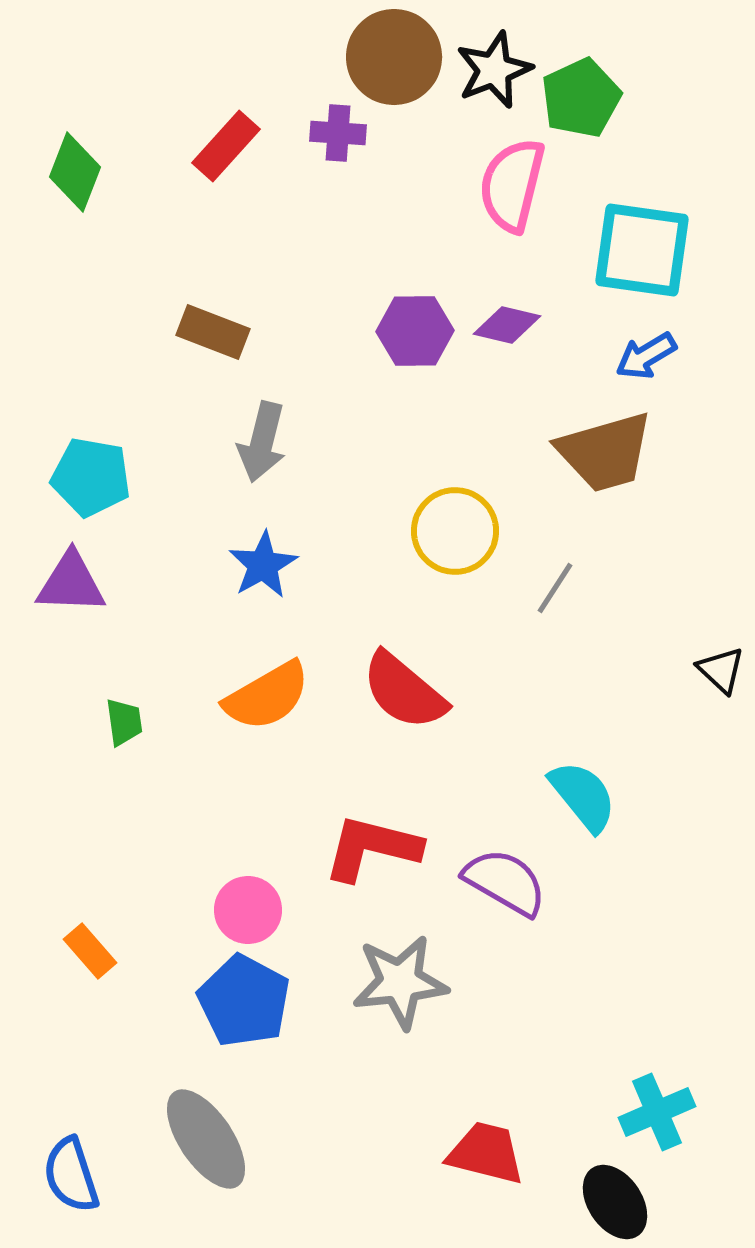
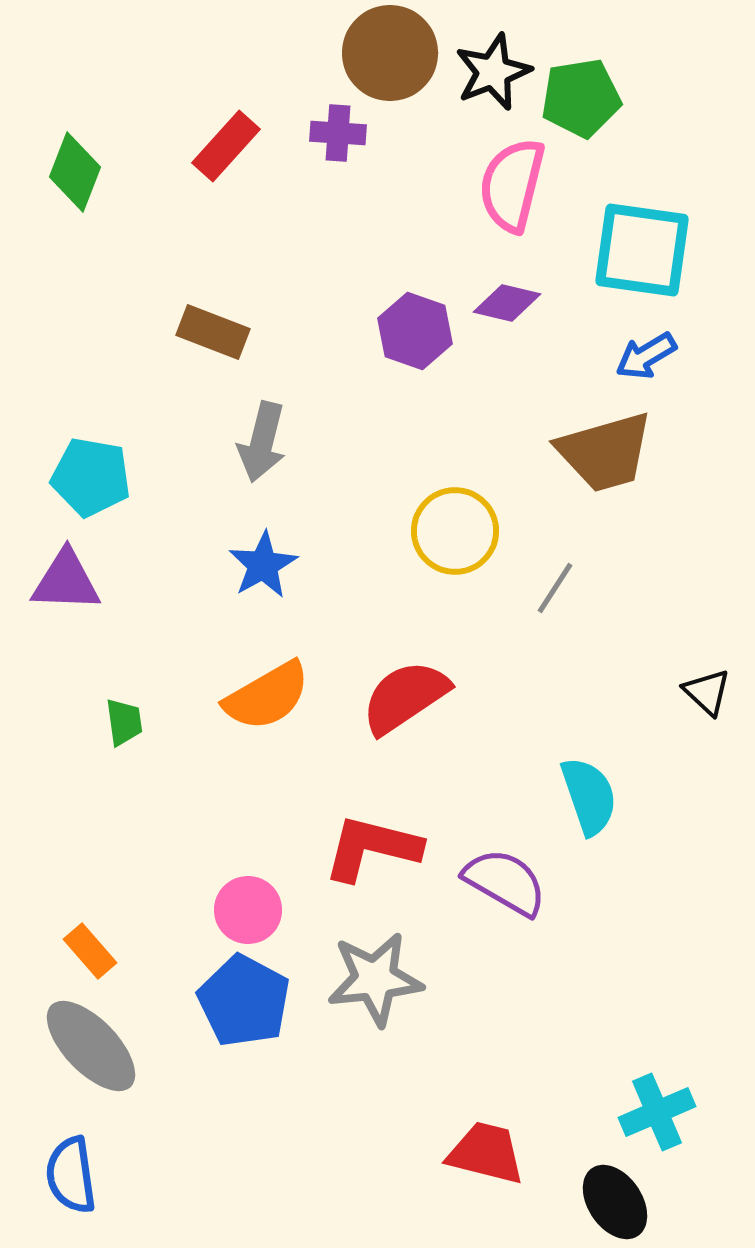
brown circle: moved 4 px left, 4 px up
black star: moved 1 px left, 2 px down
green pentagon: rotated 16 degrees clockwise
purple diamond: moved 22 px up
purple hexagon: rotated 20 degrees clockwise
purple triangle: moved 5 px left, 2 px up
black triangle: moved 14 px left, 22 px down
red semicircle: moved 1 px right, 6 px down; rotated 106 degrees clockwise
cyan semicircle: moved 6 px right; rotated 20 degrees clockwise
gray star: moved 25 px left, 3 px up
gray ellipse: moved 115 px left, 93 px up; rotated 10 degrees counterclockwise
blue semicircle: rotated 10 degrees clockwise
